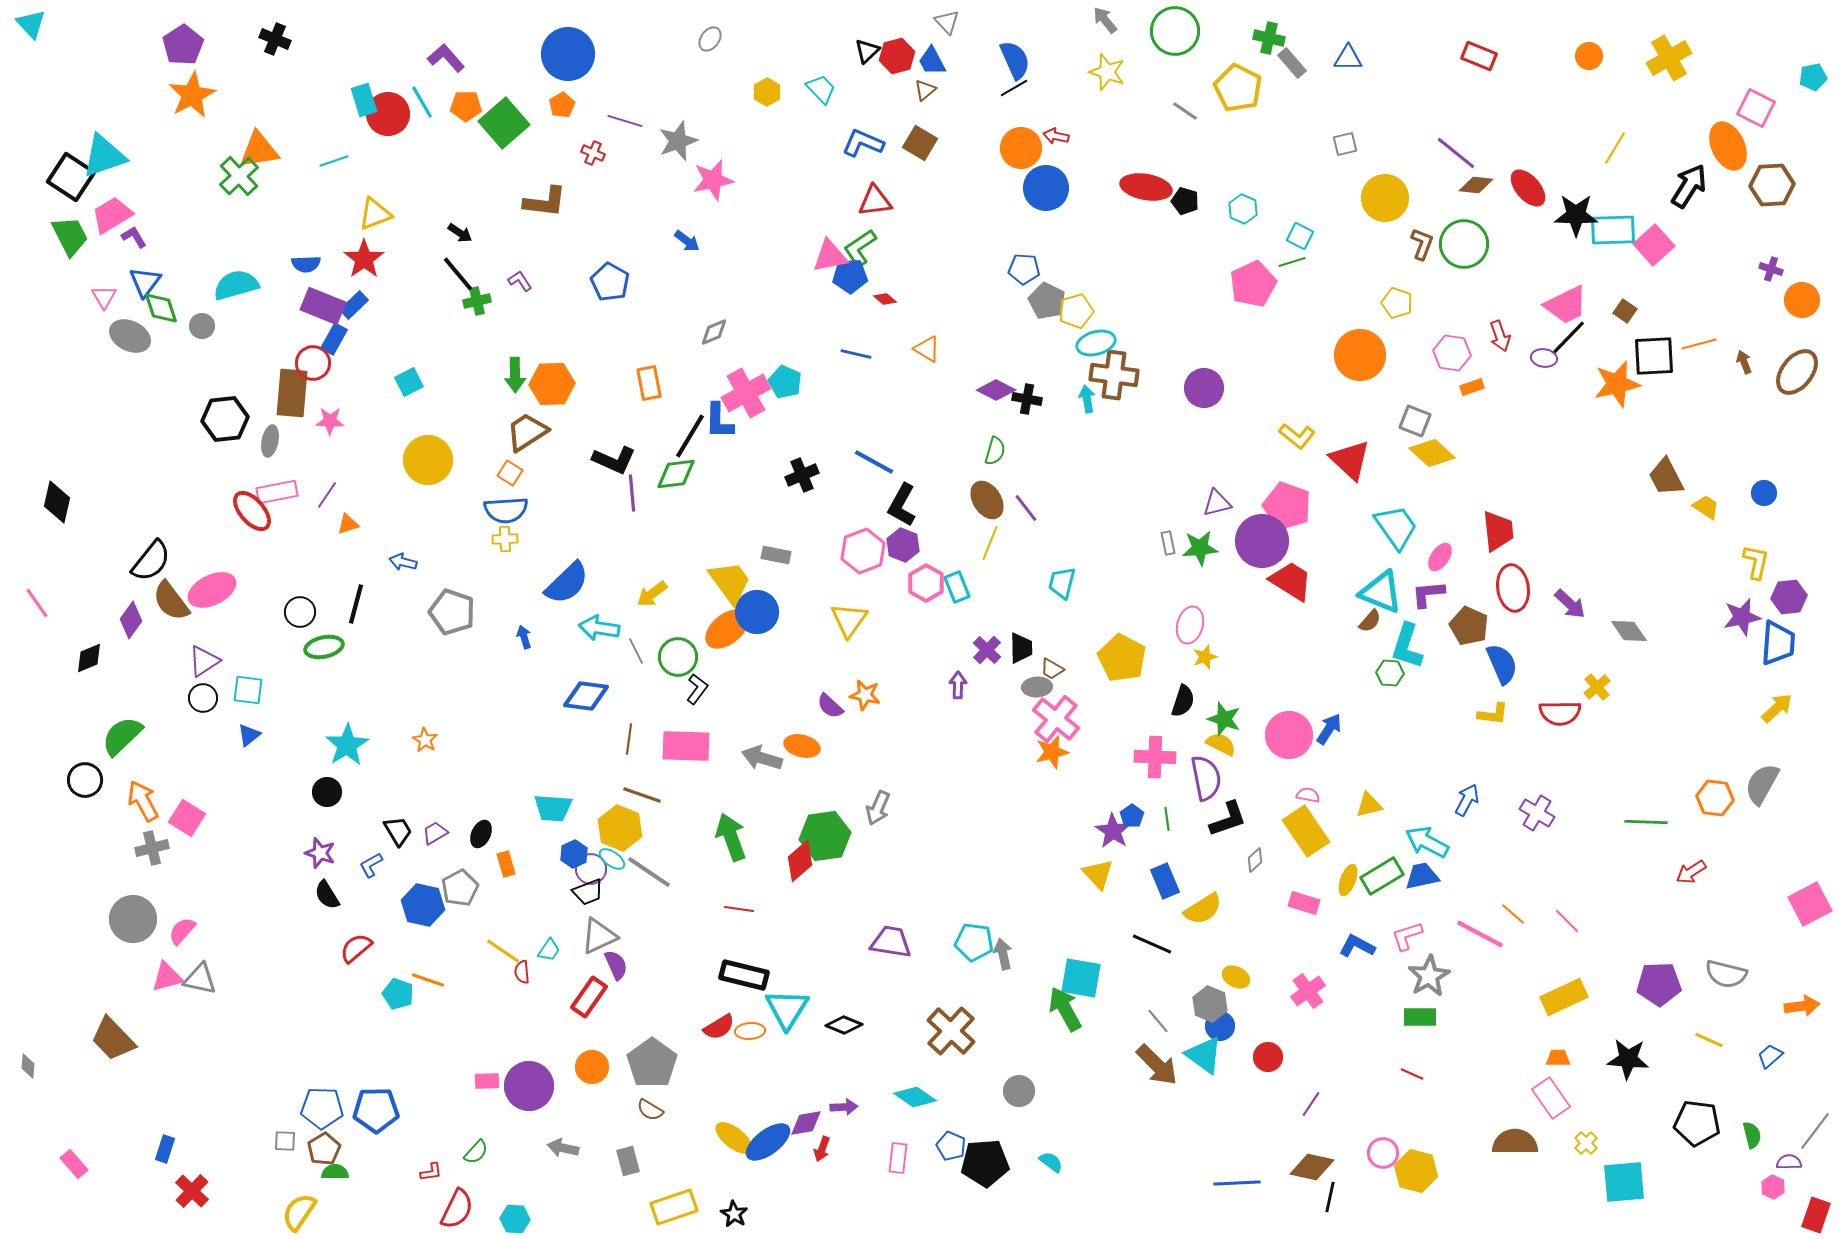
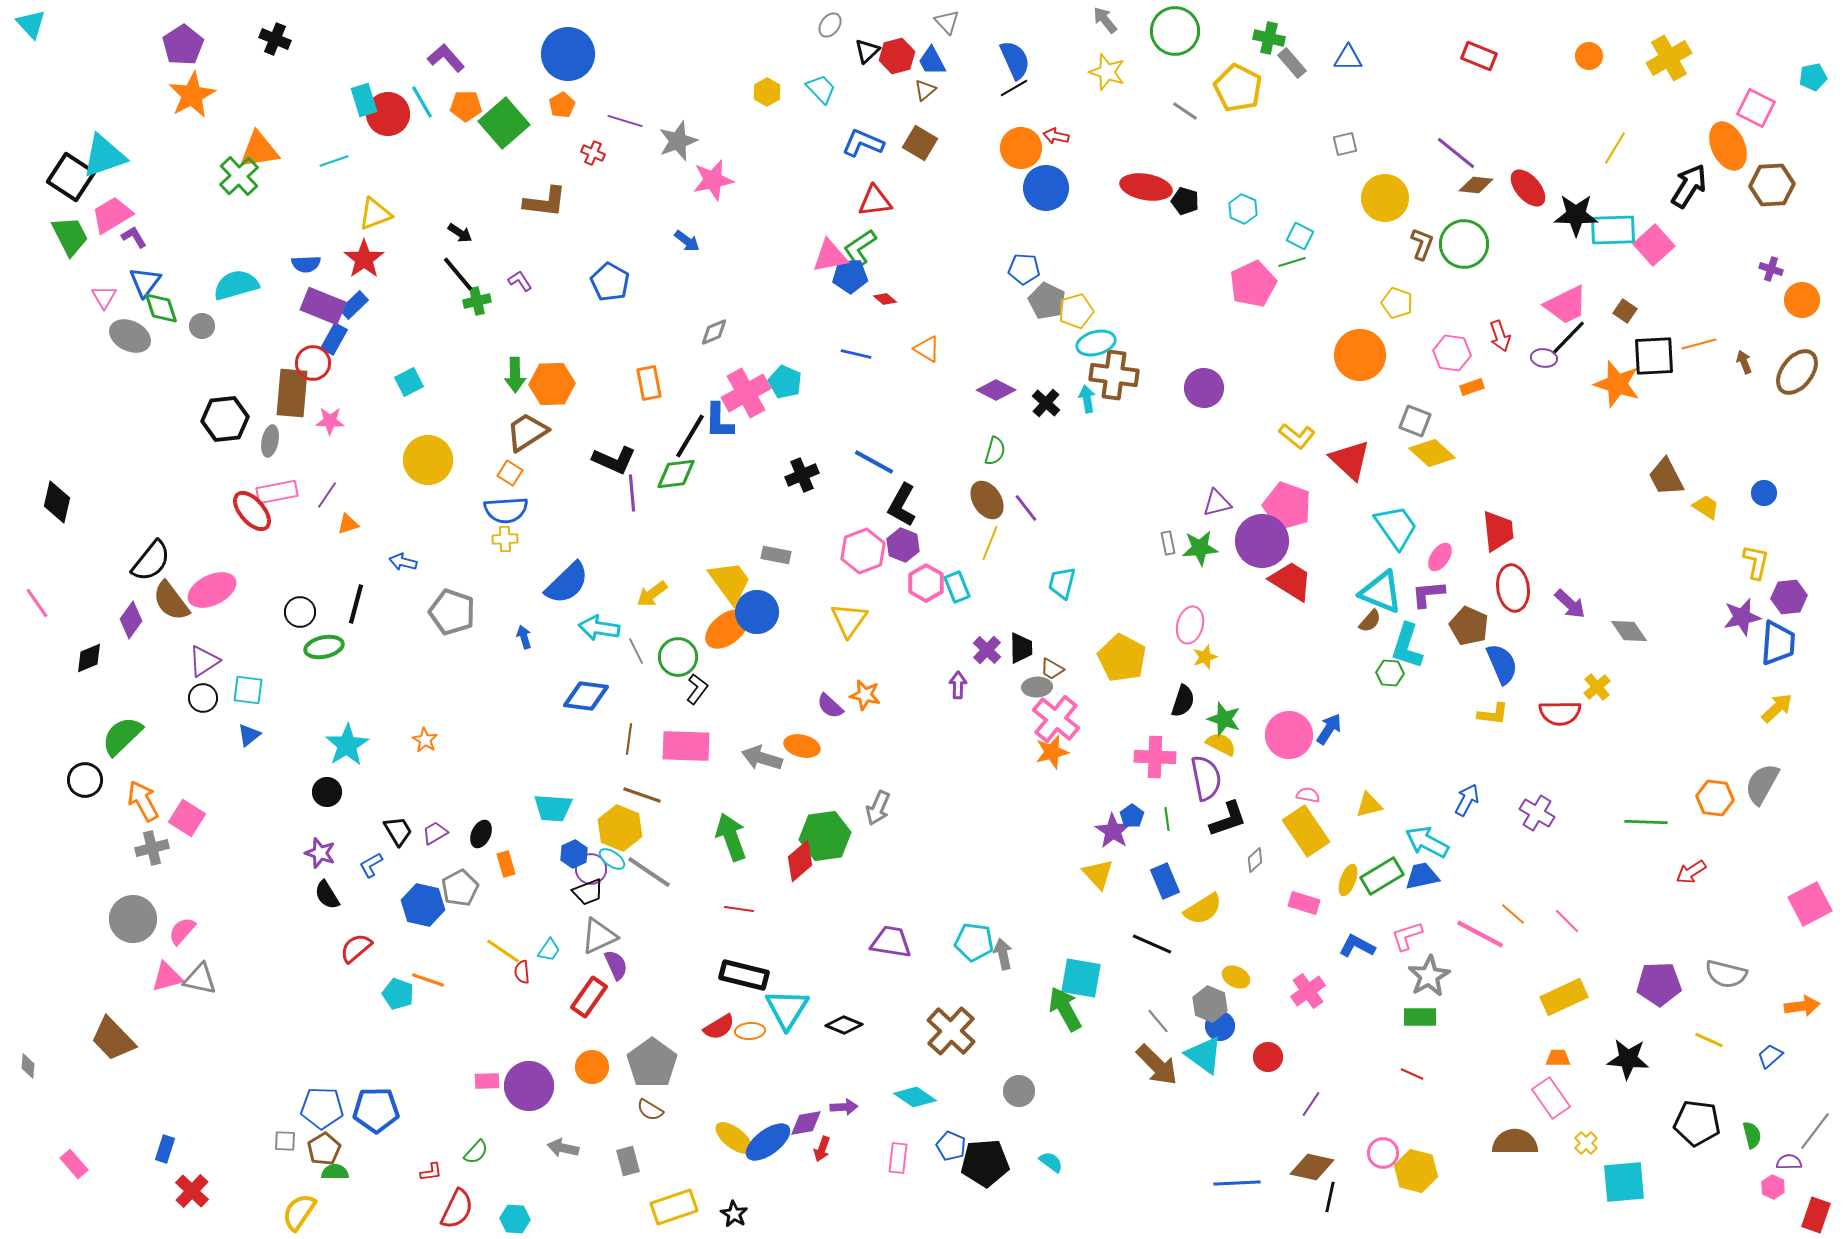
gray ellipse at (710, 39): moved 120 px right, 14 px up
orange star at (1617, 384): rotated 30 degrees clockwise
black cross at (1027, 399): moved 19 px right, 4 px down; rotated 32 degrees clockwise
